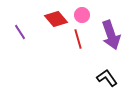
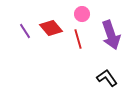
pink circle: moved 1 px up
red diamond: moved 5 px left, 9 px down
purple line: moved 5 px right, 1 px up
